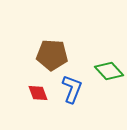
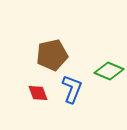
brown pentagon: rotated 16 degrees counterclockwise
green diamond: rotated 24 degrees counterclockwise
